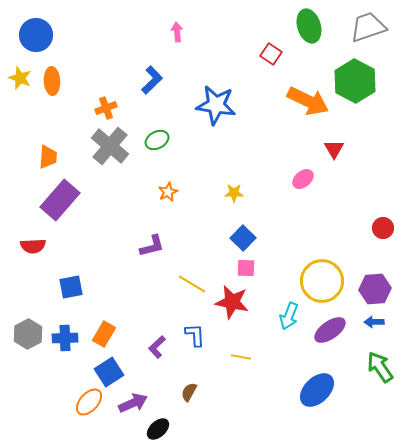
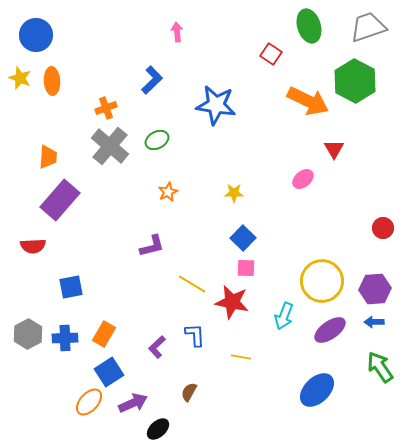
cyan arrow at (289, 316): moved 5 px left
